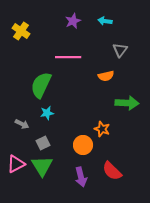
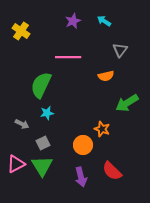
cyan arrow: moved 1 px left; rotated 24 degrees clockwise
green arrow: rotated 145 degrees clockwise
